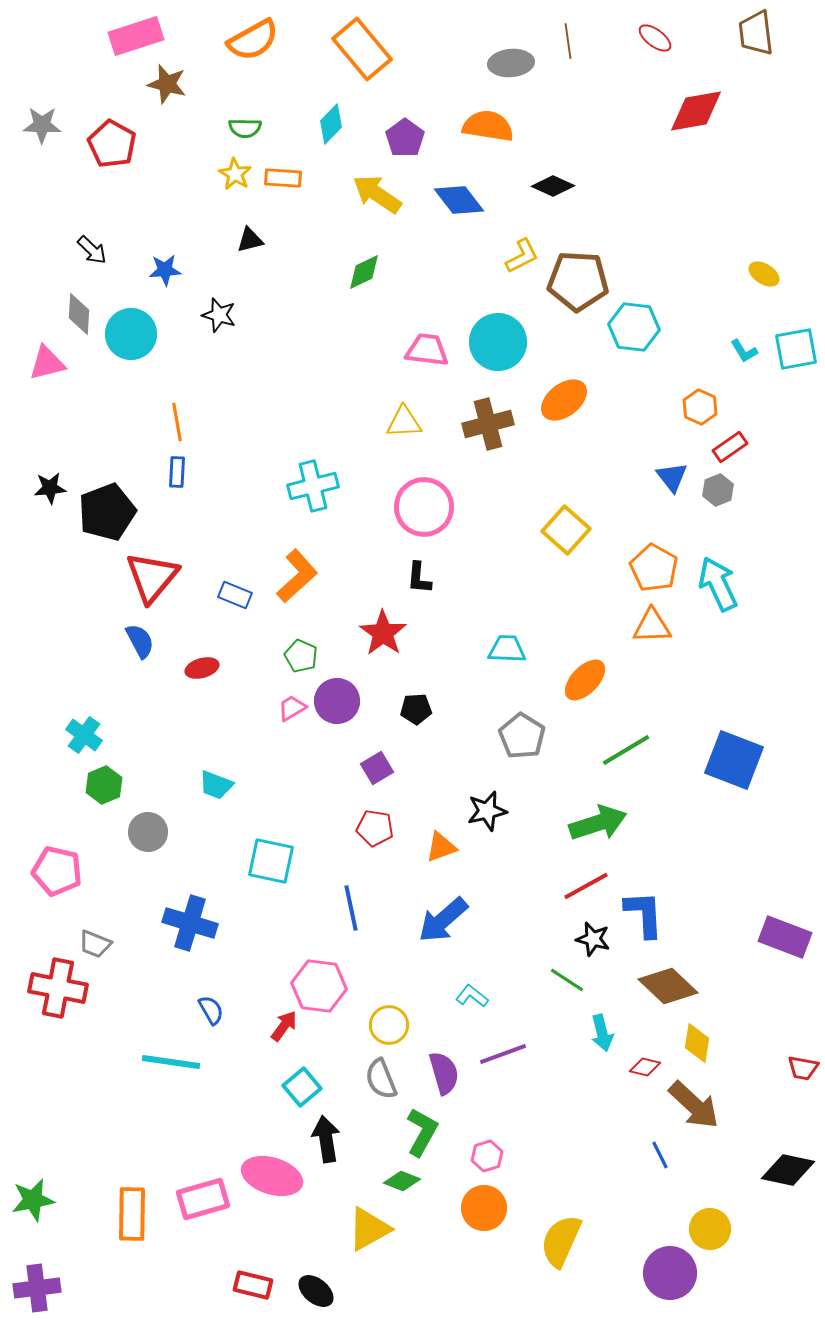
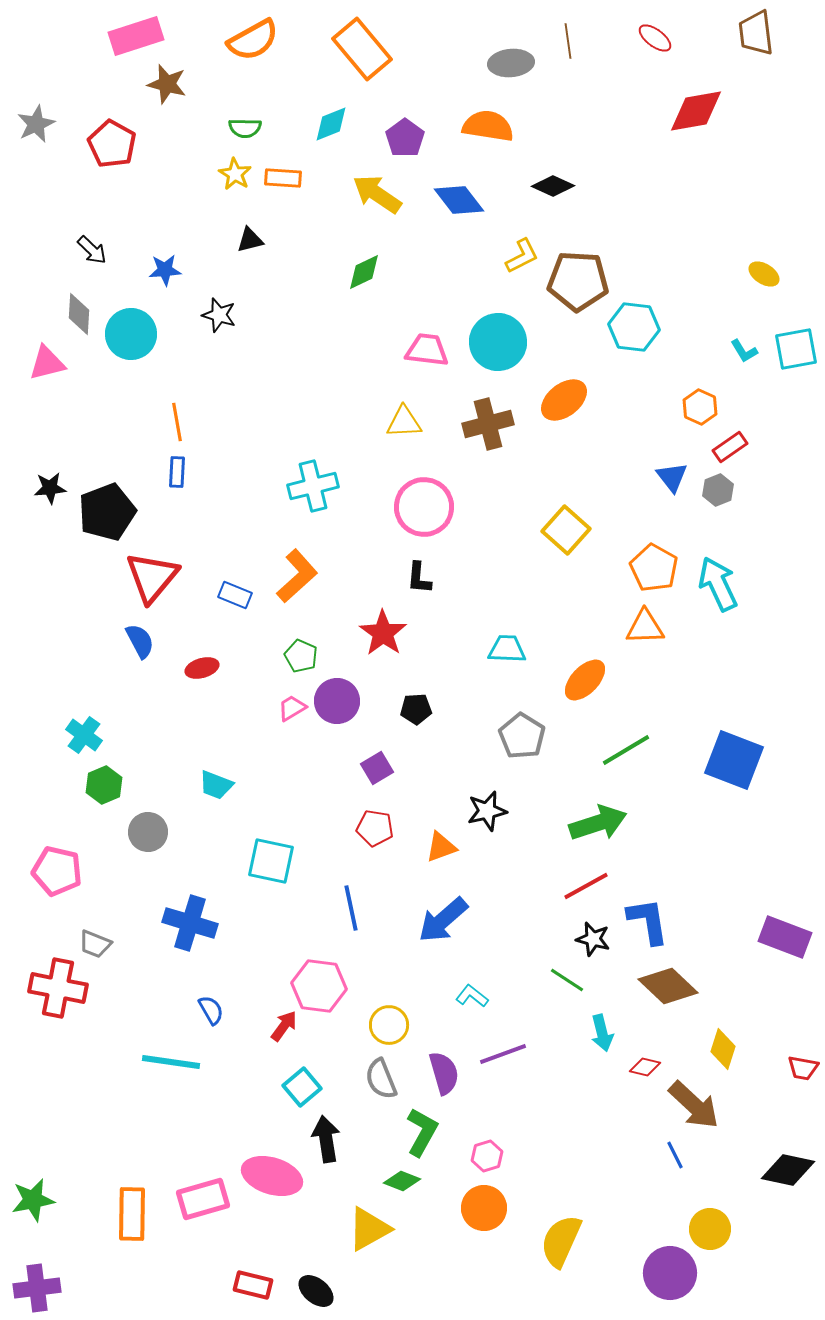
cyan diamond at (331, 124): rotated 24 degrees clockwise
gray star at (42, 125): moved 6 px left, 1 px up; rotated 27 degrees counterclockwise
orange triangle at (652, 626): moved 7 px left, 1 px down
blue L-shape at (644, 914): moved 4 px right, 7 px down; rotated 6 degrees counterclockwise
yellow diamond at (697, 1043): moved 26 px right, 6 px down; rotated 9 degrees clockwise
blue line at (660, 1155): moved 15 px right
